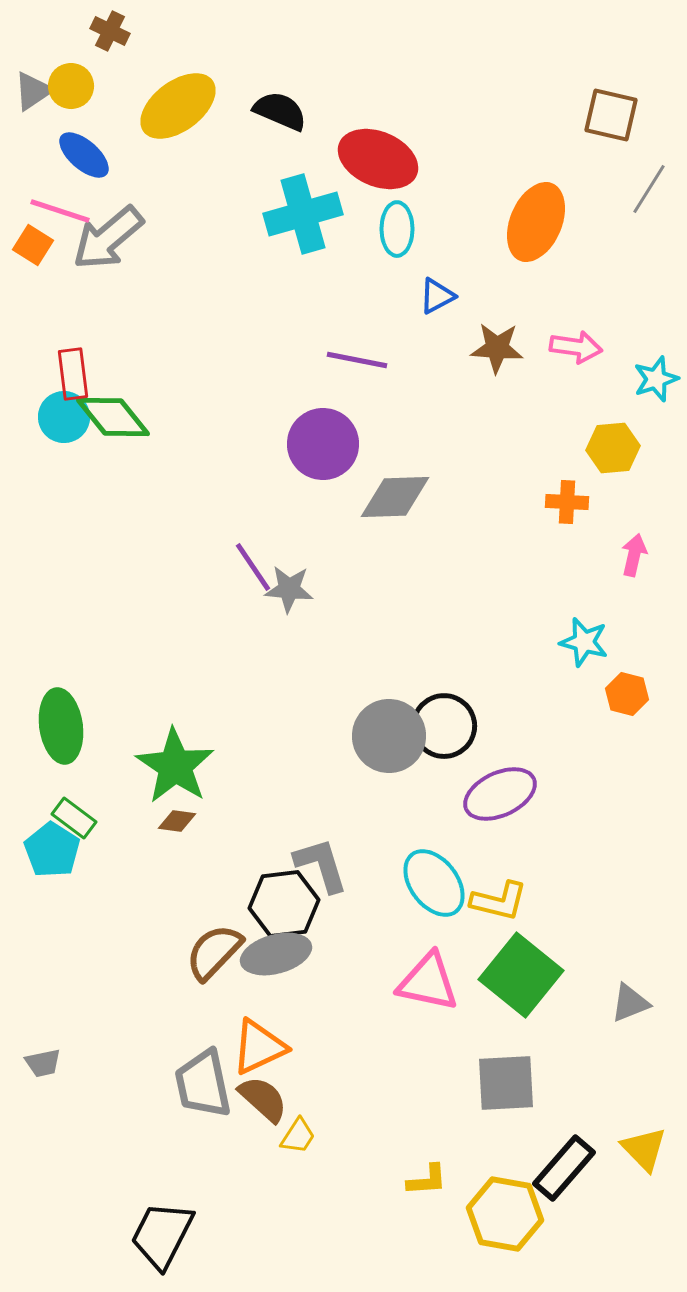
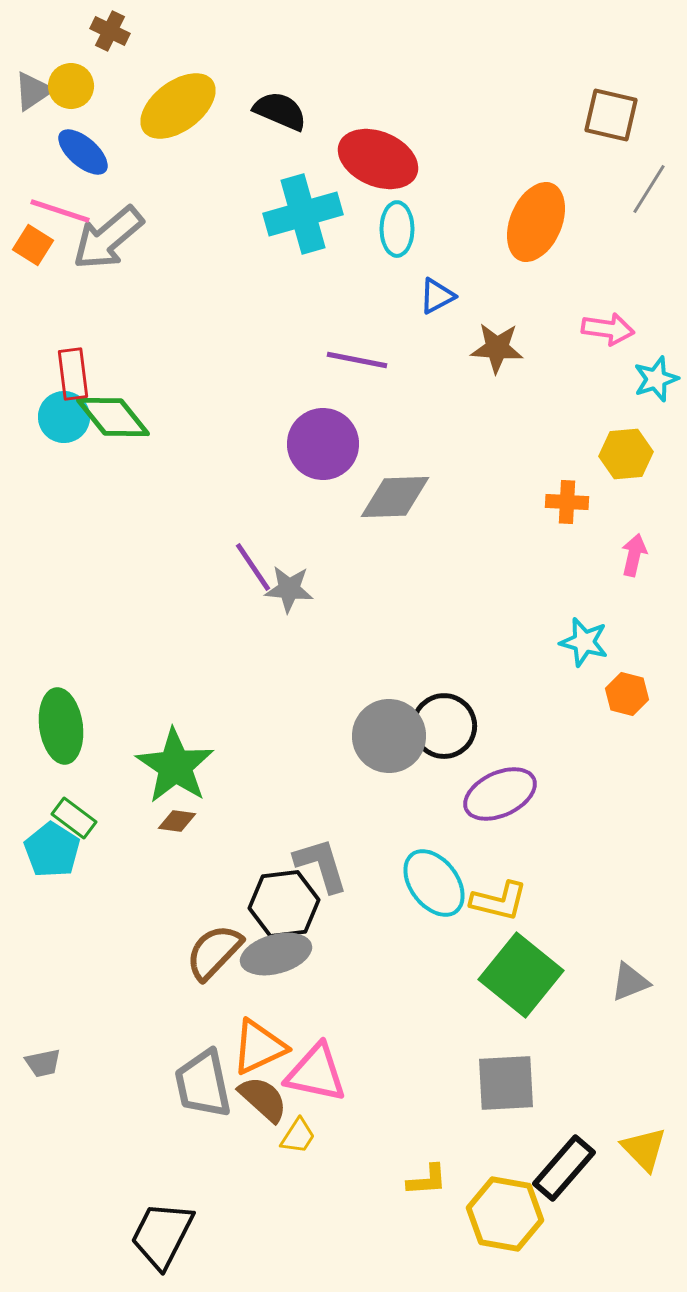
blue ellipse at (84, 155): moved 1 px left, 3 px up
pink arrow at (576, 347): moved 32 px right, 18 px up
yellow hexagon at (613, 448): moved 13 px right, 6 px down
pink triangle at (428, 982): moved 112 px left, 91 px down
gray triangle at (630, 1003): moved 21 px up
